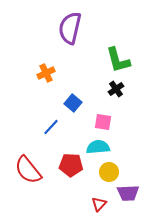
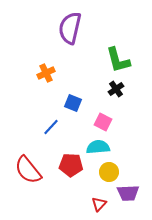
blue square: rotated 18 degrees counterclockwise
pink square: rotated 18 degrees clockwise
